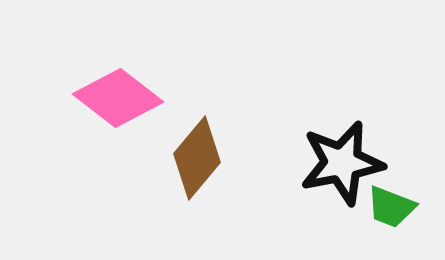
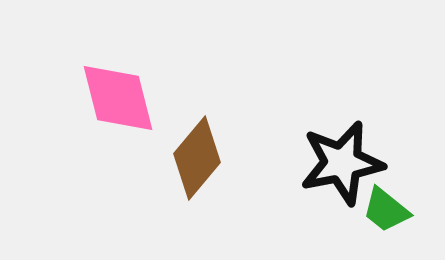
pink diamond: rotated 38 degrees clockwise
green trapezoid: moved 5 px left, 3 px down; rotated 18 degrees clockwise
